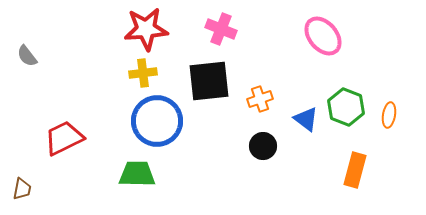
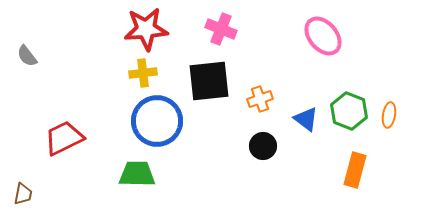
green hexagon: moved 3 px right, 4 px down
brown trapezoid: moved 1 px right, 5 px down
